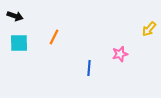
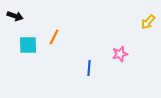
yellow arrow: moved 1 px left, 7 px up
cyan square: moved 9 px right, 2 px down
